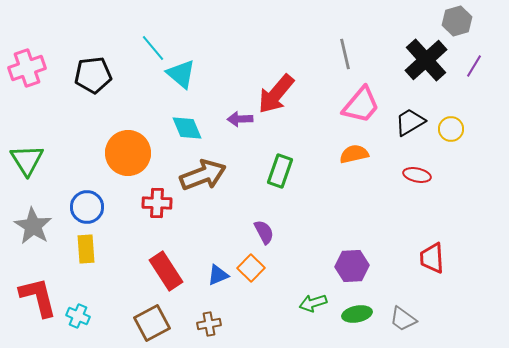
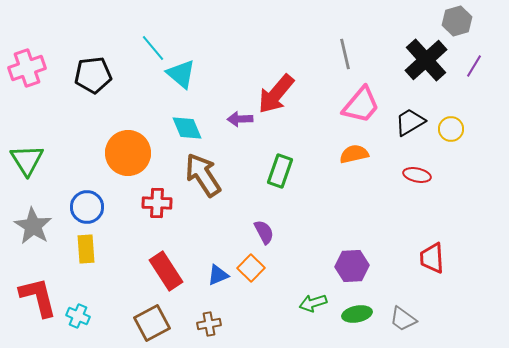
brown arrow: rotated 102 degrees counterclockwise
